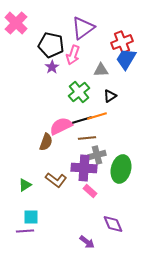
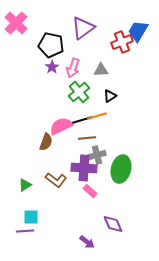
pink arrow: moved 13 px down
blue trapezoid: moved 12 px right, 28 px up
